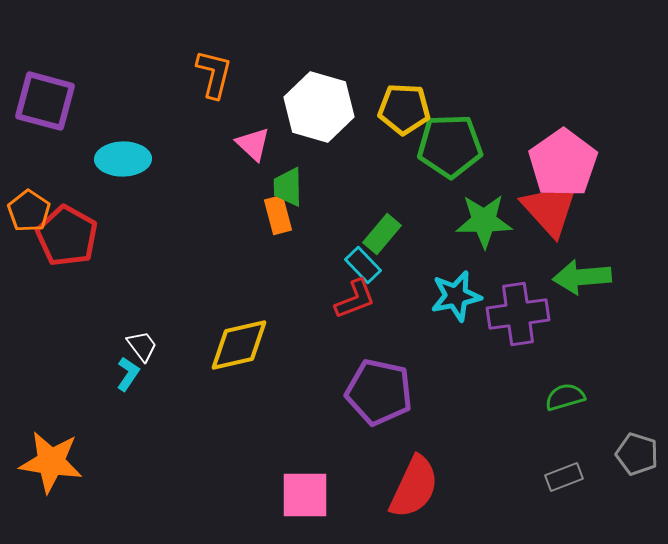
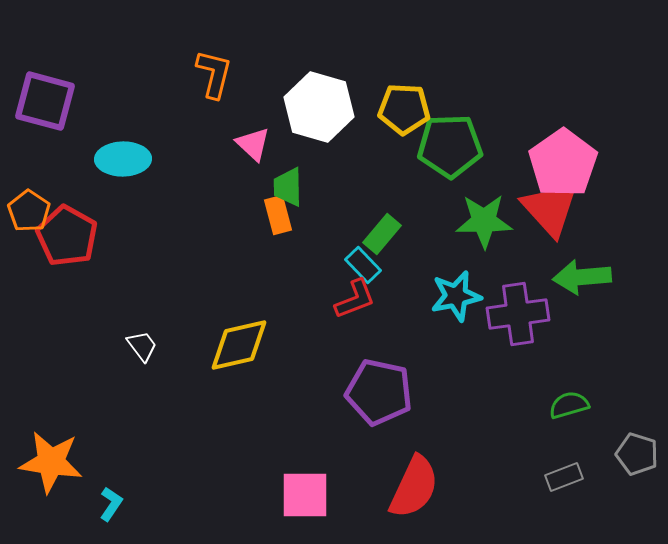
cyan L-shape: moved 17 px left, 130 px down
green semicircle: moved 4 px right, 8 px down
